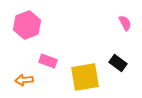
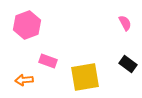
black rectangle: moved 10 px right, 1 px down
